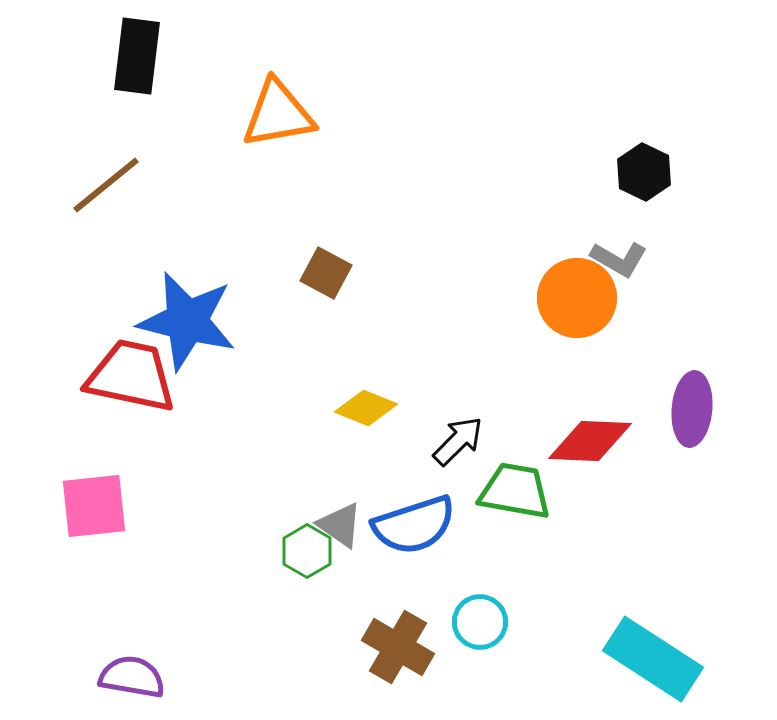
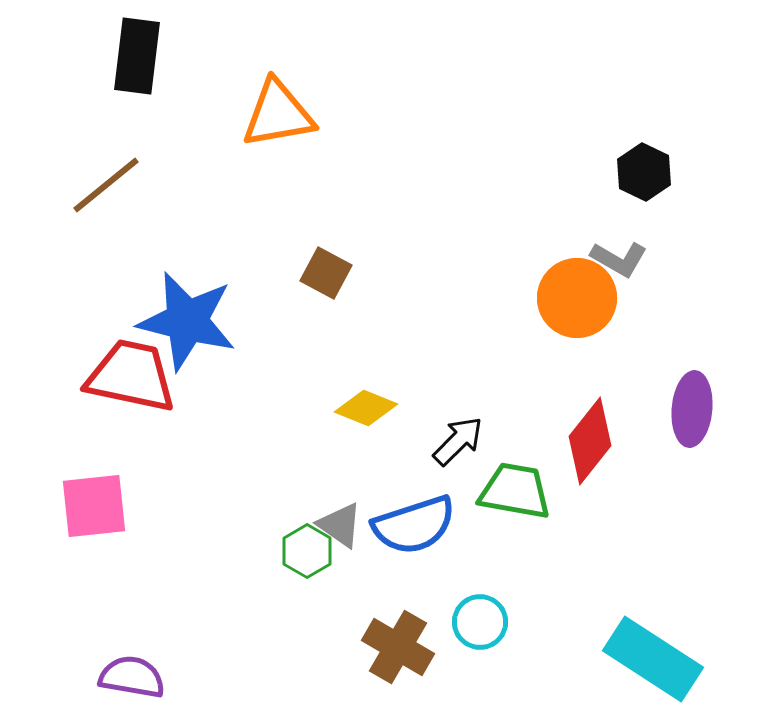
red diamond: rotated 54 degrees counterclockwise
